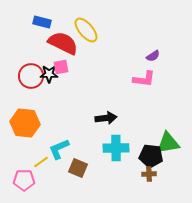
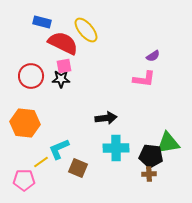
pink square: moved 3 px right, 1 px up
black star: moved 12 px right, 5 px down
